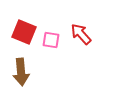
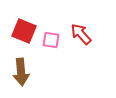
red square: moved 1 px up
